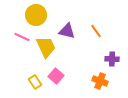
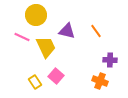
purple cross: moved 2 px left, 1 px down
